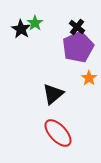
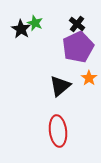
green star: rotated 14 degrees counterclockwise
black cross: moved 3 px up
black triangle: moved 7 px right, 8 px up
red ellipse: moved 2 px up; rotated 36 degrees clockwise
